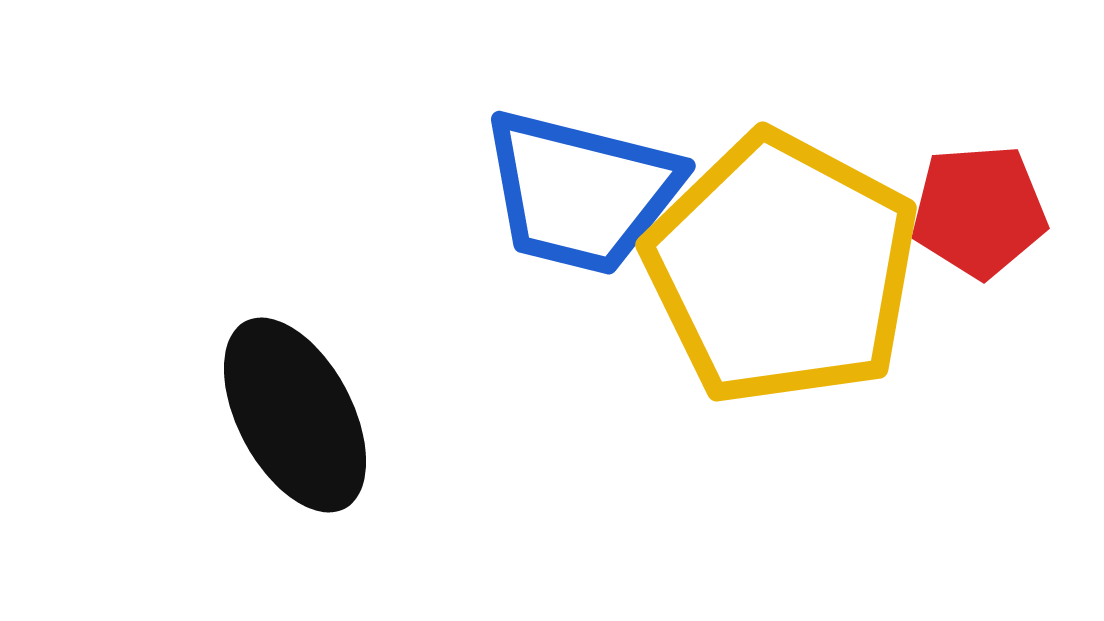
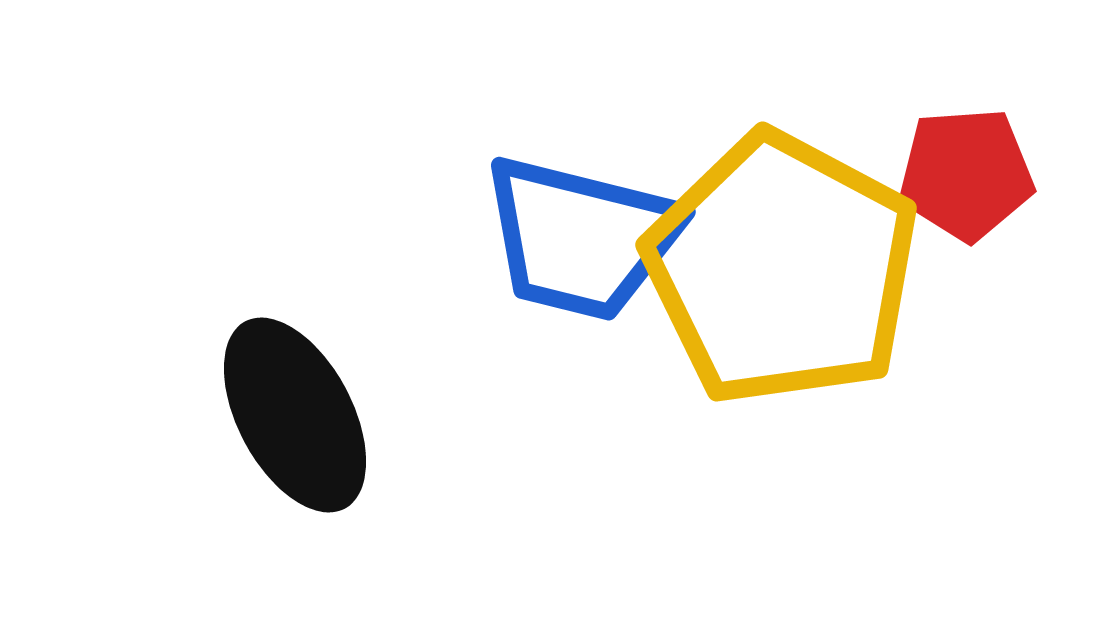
blue trapezoid: moved 46 px down
red pentagon: moved 13 px left, 37 px up
